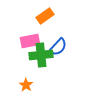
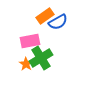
blue semicircle: moved 25 px up; rotated 18 degrees clockwise
green cross: moved 3 px down; rotated 25 degrees counterclockwise
orange star: moved 21 px up
